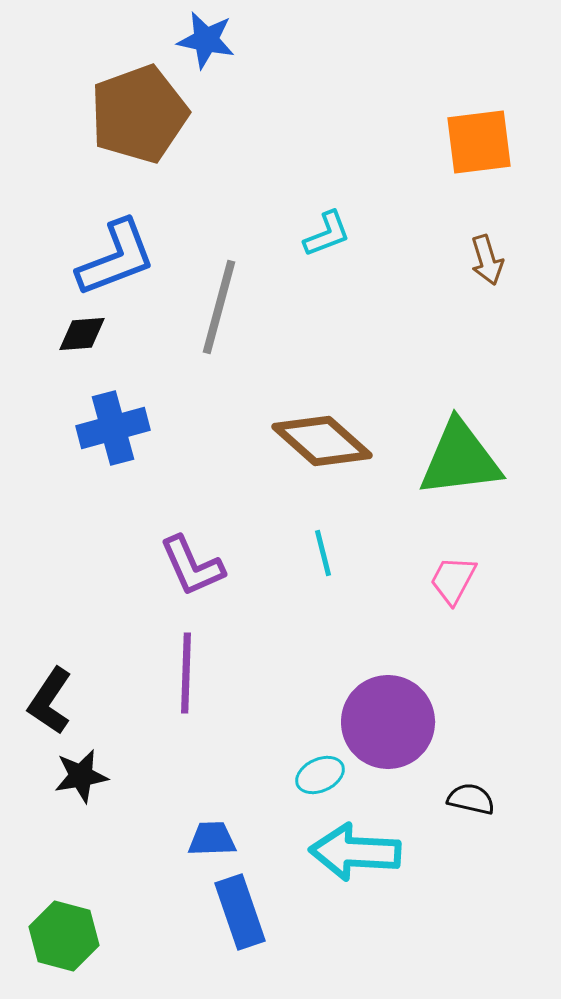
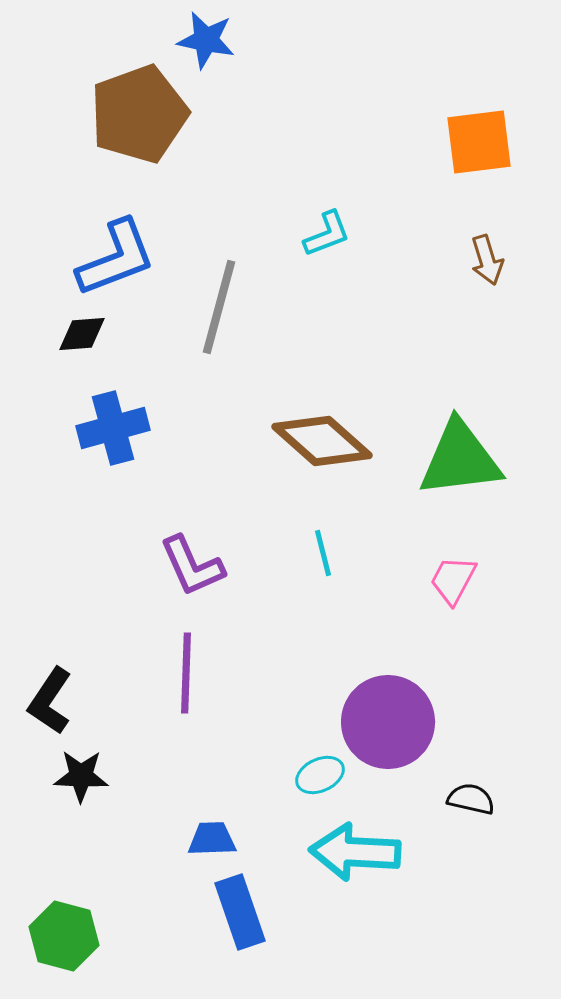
black star: rotated 12 degrees clockwise
